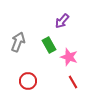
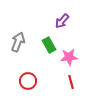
pink star: rotated 24 degrees counterclockwise
red line: moved 2 px left; rotated 16 degrees clockwise
